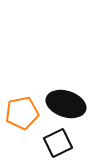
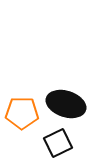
orange pentagon: rotated 12 degrees clockwise
